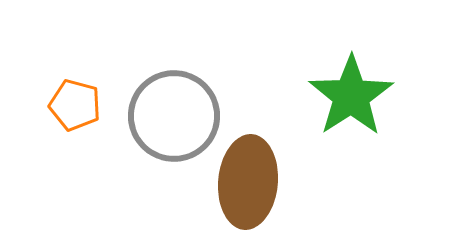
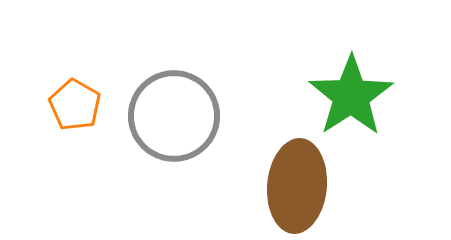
orange pentagon: rotated 15 degrees clockwise
brown ellipse: moved 49 px right, 4 px down
